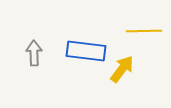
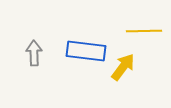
yellow arrow: moved 1 px right, 2 px up
